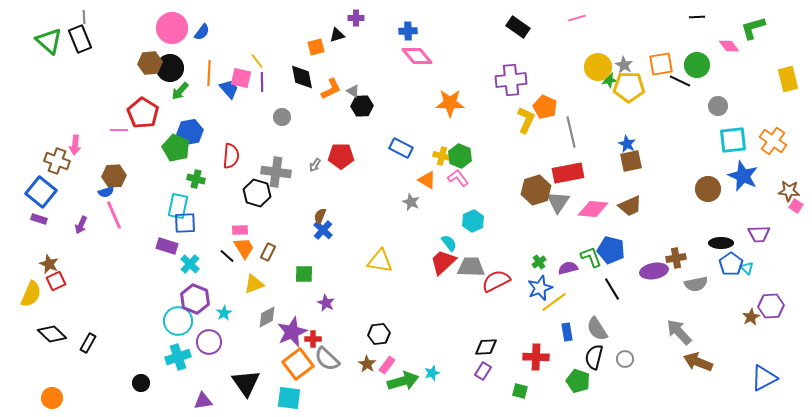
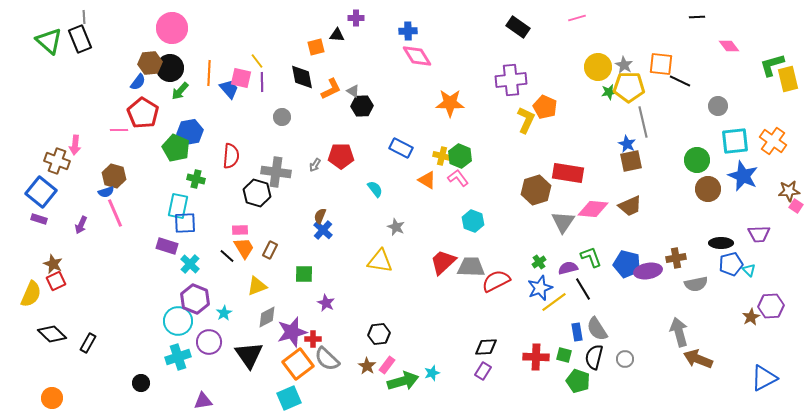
green L-shape at (753, 28): moved 19 px right, 37 px down
blue semicircle at (202, 32): moved 64 px left, 50 px down
black triangle at (337, 35): rotated 21 degrees clockwise
pink diamond at (417, 56): rotated 8 degrees clockwise
orange square at (661, 64): rotated 15 degrees clockwise
green circle at (697, 65): moved 95 px down
green star at (609, 80): moved 12 px down
gray line at (571, 132): moved 72 px right, 10 px up
cyan square at (733, 140): moved 2 px right, 1 px down
red rectangle at (568, 173): rotated 20 degrees clockwise
brown hexagon at (114, 176): rotated 20 degrees clockwise
brown star at (789, 191): rotated 10 degrees counterclockwise
gray star at (411, 202): moved 15 px left, 25 px down
gray triangle at (558, 202): moved 5 px right, 20 px down
pink line at (114, 215): moved 1 px right, 2 px up
cyan hexagon at (473, 221): rotated 15 degrees counterclockwise
cyan semicircle at (449, 243): moved 74 px left, 54 px up
blue pentagon at (611, 250): moved 16 px right, 14 px down
brown rectangle at (268, 252): moved 2 px right, 2 px up
brown star at (49, 264): moved 4 px right
blue pentagon at (731, 264): rotated 20 degrees clockwise
cyan triangle at (747, 268): moved 2 px right, 2 px down
purple ellipse at (654, 271): moved 6 px left
yellow triangle at (254, 284): moved 3 px right, 2 px down
black line at (612, 289): moved 29 px left
purple star at (292, 332): rotated 8 degrees clockwise
blue rectangle at (567, 332): moved 10 px right
gray arrow at (679, 332): rotated 28 degrees clockwise
brown arrow at (698, 362): moved 3 px up
brown star at (367, 364): moved 2 px down
black triangle at (246, 383): moved 3 px right, 28 px up
green square at (520, 391): moved 44 px right, 36 px up
cyan square at (289, 398): rotated 30 degrees counterclockwise
